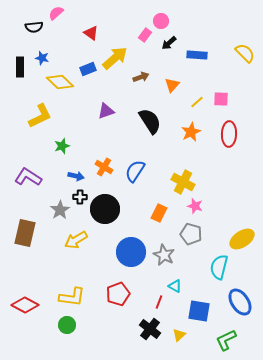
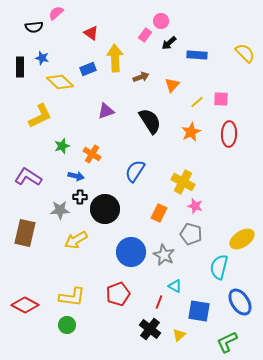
yellow arrow at (115, 58): rotated 52 degrees counterclockwise
orange cross at (104, 167): moved 12 px left, 13 px up
gray star at (60, 210): rotated 30 degrees clockwise
green L-shape at (226, 340): moved 1 px right, 2 px down
